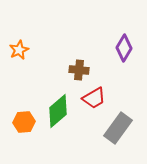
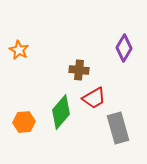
orange star: rotated 18 degrees counterclockwise
green diamond: moved 3 px right, 1 px down; rotated 8 degrees counterclockwise
gray rectangle: rotated 52 degrees counterclockwise
